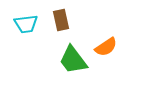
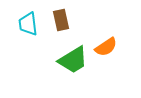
cyan trapezoid: moved 2 px right; rotated 90 degrees clockwise
green trapezoid: rotated 84 degrees counterclockwise
